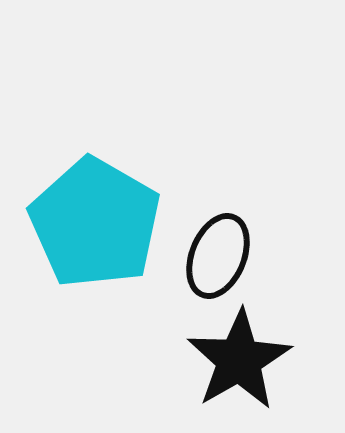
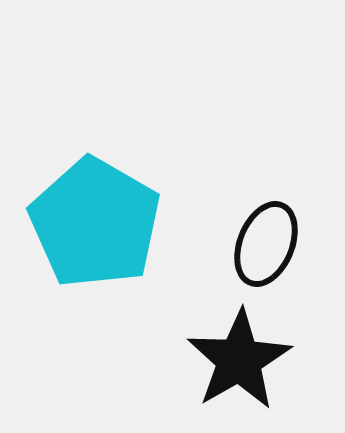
black ellipse: moved 48 px right, 12 px up
